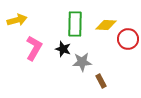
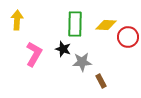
yellow arrow: rotated 72 degrees counterclockwise
red circle: moved 2 px up
pink L-shape: moved 6 px down
